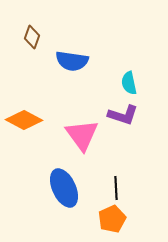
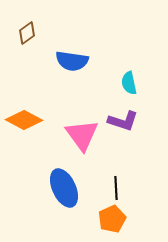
brown diamond: moved 5 px left, 4 px up; rotated 35 degrees clockwise
purple L-shape: moved 6 px down
